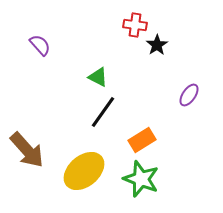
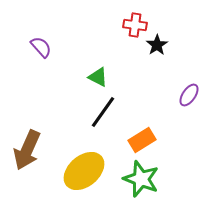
purple semicircle: moved 1 px right, 2 px down
brown arrow: rotated 66 degrees clockwise
